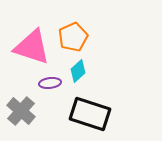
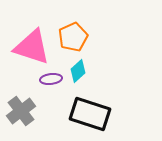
purple ellipse: moved 1 px right, 4 px up
gray cross: rotated 12 degrees clockwise
